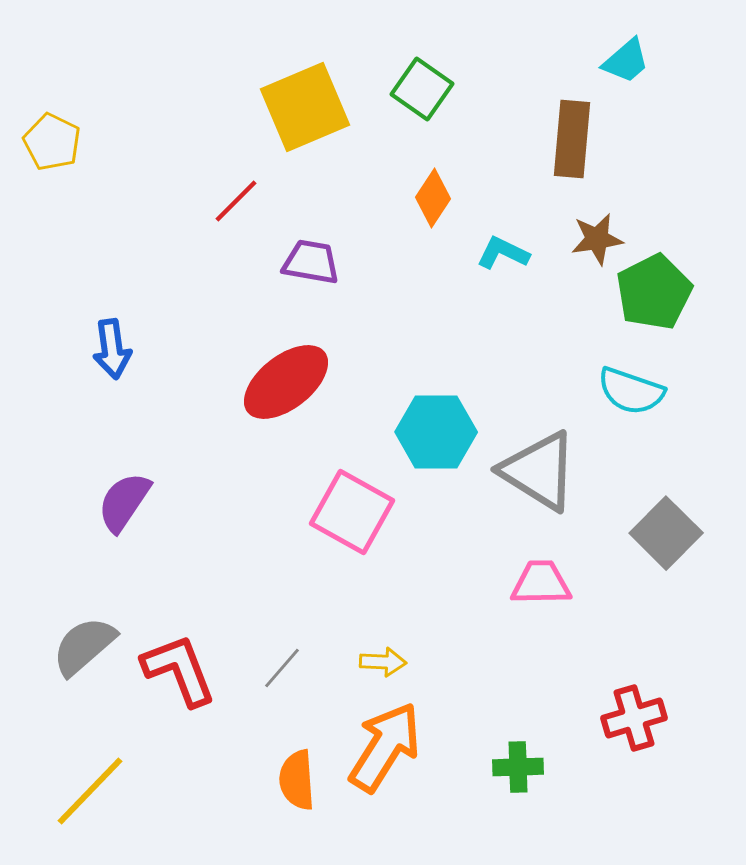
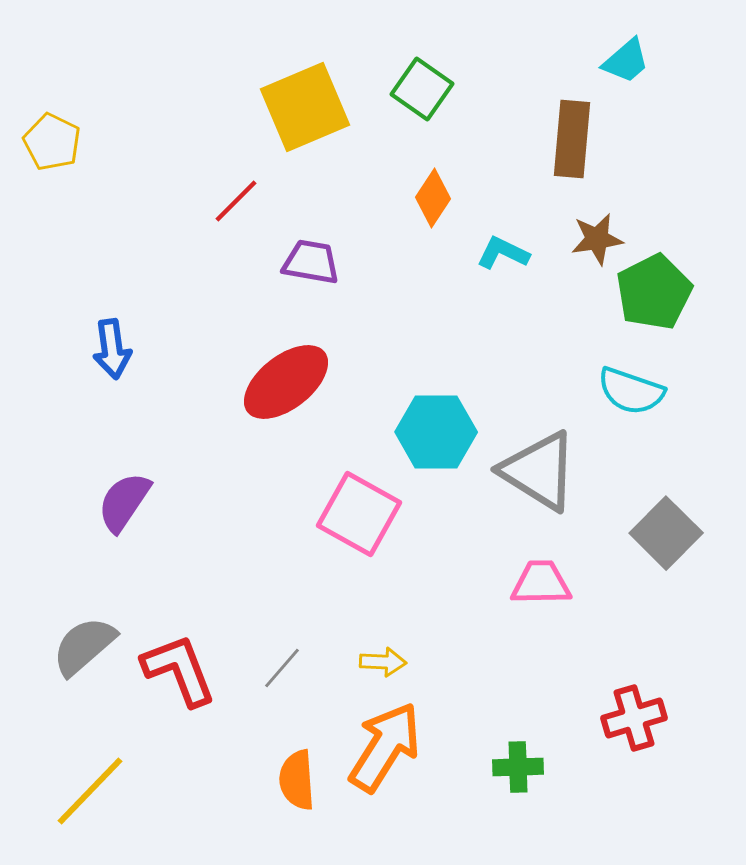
pink square: moved 7 px right, 2 px down
